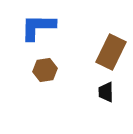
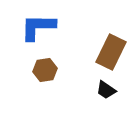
black trapezoid: moved 2 px up; rotated 55 degrees counterclockwise
